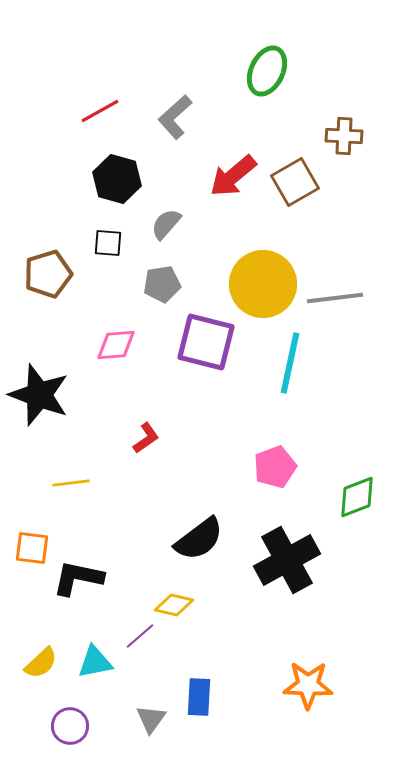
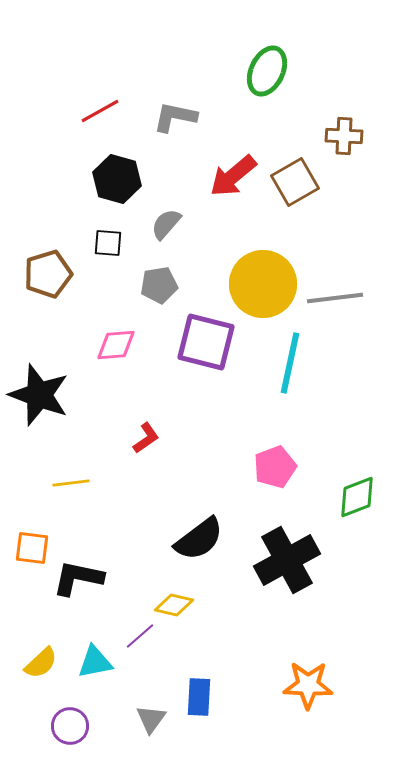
gray L-shape: rotated 54 degrees clockwise
gray pentagon: moved 3 px left, 1 px down
